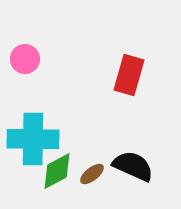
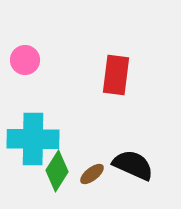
pink circle: moved 1 px down
red rectangle: moved 13 px left; rotated 9 degrees counterclockwise
black semicircle: moved 1 px up
green diamond: rotated 30 degrees counterclockwise
